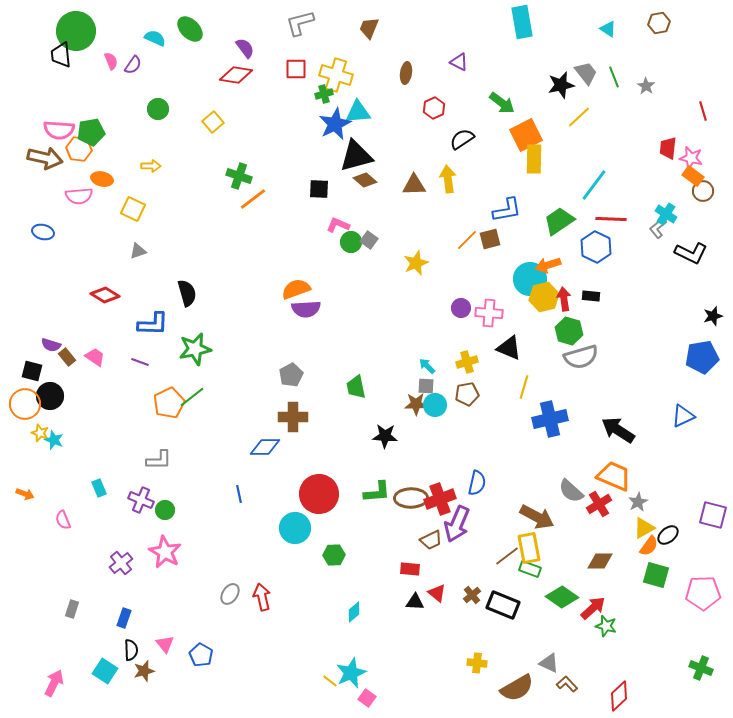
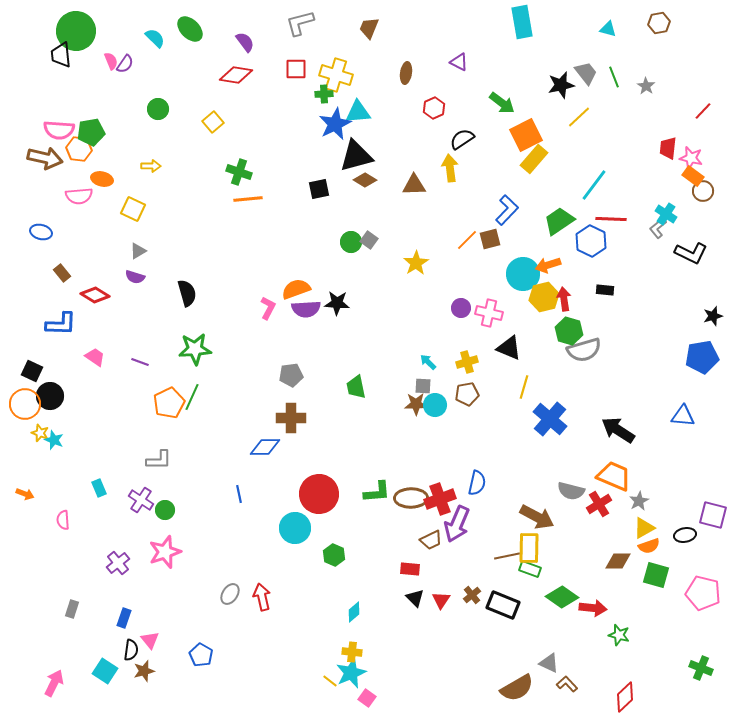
cyan triangle at (608, 29): rotated 18 degrees counterclockwise
cyan semicircle at (155, 38): rotated 20 degrees clockwise
purple semicircle at (245, 48): moved 6 px up
purple semicircle at (133, 65): moved 8 px left, 1 px up
green cross at (324, 94): rotated 12 degrees clockwise
red line at (703, 111): rotated 60 degrees clockwise
yellow rectangle at (534, 159): rotated 40 degrees clockwise
green cross at (239, 176): moved 4 px up
yellow arrow at (448, 179): moved 2 px right, 11 px up
brown diamond at (365, 180): rotated 10 degrees counterclockwise
black square at (319, 189): rotated 15 degrees counterclockwise
orange line at (253, 199): moved 5 px left; rotated 32 degrees clockwise
blue L-shape at (507, 210): rotated 36 degrees counterclockwise
pink L-shape at (338, 225): moved 70 px left, 83 px down; rotated 95 degrees clockwise
blue ellipse at (43, 232): moved 2 px left
blue hexagon at (596, 247): moved 5 px left, 6 px up
gray triangle at (138, 251): rotated 12 degrees counterclockwise
yellow star at (416, 263): rotated 10 degrees counterclockwise
cyan circle at (530, 279): moved 7 px left, 5 px up
red diamond at (105, 295): moved 10 px left
black rectangle at (591, 296): moved 14 px right, 6 px up
pink cross at (489, 313): rotated 8 degrees clockwise
blue L-shape at (153, 324): moved 92 px left
purple semicircle at (51, 345): moved 84 px right, 68 px up
green star at (195, 349): rotated 8 degrees clockwise
brown rectangle at (67, 357): moved 5 px left, 84 px up
gray semicircle at (581, 357): moved 3 px right, 7 px up
cyan arrow at (427, 366): moved 1 px right, 4 px up
black square at (32, 371): rotated 10 degrees clockwise
gray pentagon at (291, 375): rotated 20 degrees clockwise
gray square at (426, 386): moved 3 px left
green line at (192, 397): rotated 28 degrees counterclockwise
blue triangle at (683, 416): rotated 30 degrees clockwise
brown cross at (293, 417): moved 2 px left, 1 px down
blue cross at (550, 419): rotated 36 degrees counterclockwise
black star at (385, 436): moved 48 px left, 133 px up
gray semicircle at (571, 491): rotated 28 degrees counterclockwise
purple cross at (141, 500): rotated 10 degrees clockwise
gray star at (638, 502): moved 1 px right, 1 px up
pink semicircle at (63, 520): rotated 18 degrees clockwise
black ellipse at (668, 535): moved 17 px right; rotated 30 degrees clockwise
orange semicircle at (649, 546): rotated 35 degrees clockwise
yellow rectangle at (529, 548): rotated 12 degrees clockwise
pink star at (165, 552): rotated 24 degrees clockwise
green hexagon at (334, 555): rotated 25 degrees clockwise
brown line at (507, 556): rotated 25 degrees clockwise
brown diamond at (600, 561): moved 18 px right
purple cross at (121, 563): moved 3 px left
red triangle at (437, 593): moved 4 px right, 7 px down; rotated 24 degrees clockwise
pink pentagon at (703, 593): rotated 16 degrees clockwise
black triangle at (415, 602): moved 4 px up; rotated 42 degrees clockwise
red arrow at (593, 608): rotated 48 degrees clockwise
green star at (606, 626): moved 13 px right, 9 px down
pink triangle at (165, 644): moved 15 px left, 4 px up
black semicircle at (131, 650): rotated 10 degrees clockwise
yellow cross at (477, 663): moved 125 px left, 11 px up
red diamond at (619, 696): moved 6 px right, 1 px down
